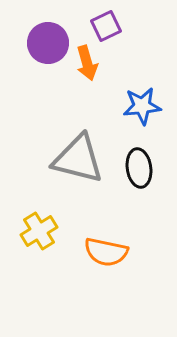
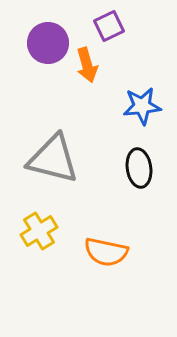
purple square: moved 3 px right
orange arrow: moved 2 px down
gray triangle: moved 25 px left
